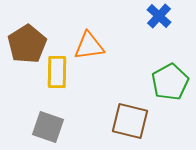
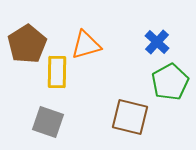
blue cross: moved 2 px left, 26 px down
orange triangle: moved 3 px left, 1 px up; rotated 8 degrees counterclockwise
brown square: moved 4 px up
gray square: moved 5 px up
